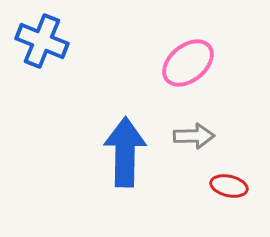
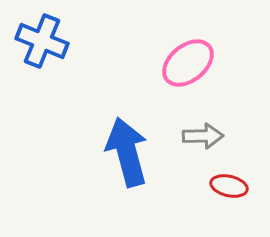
gray arrow: moved 9 px right
blue arrow: moved 2 px right; rotated 16 degrees counterclockwise
